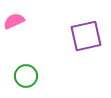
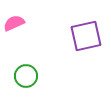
pink semicircle: moved 2 px down
